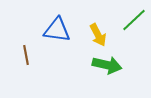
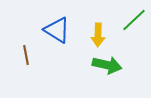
blue triangle: rotated 24 degrees clockwise
yellow arrow: rotated 30 degrees clockwise
